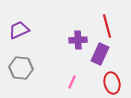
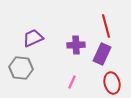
red line: moved 1 px left
purple trapezoid: moved 14 px right, 8 px down
purple cross: moved 2 px left, 5 px down
purple rectangle: moved 2 px right
